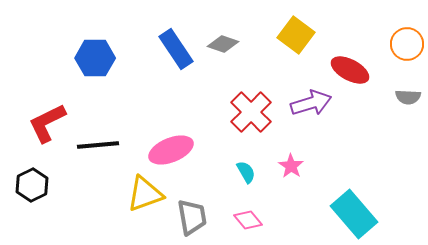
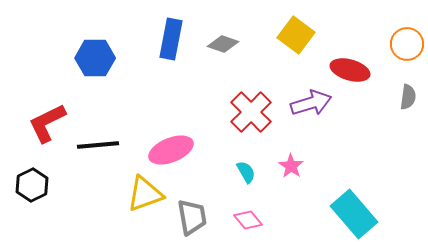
blue rectangle: moved 5 px left, 10 px up; rotated 45 degrees clockwise
red ellipse: rotated 12 degrees counterclockwise
gray semicircle: rotated 85 degrees counterclockwise
